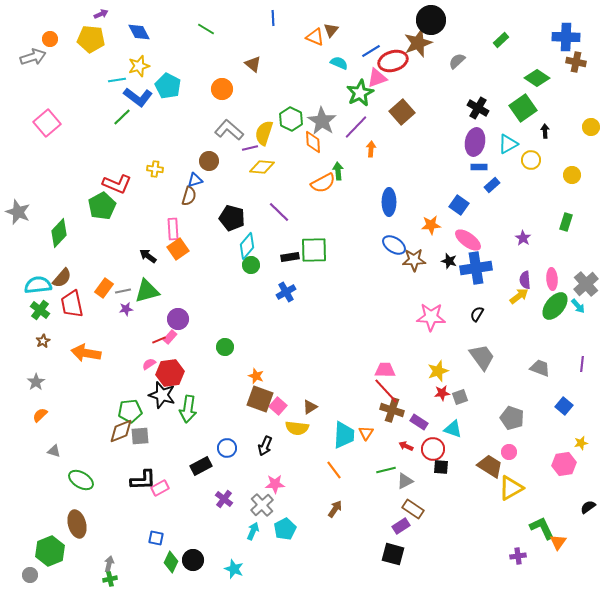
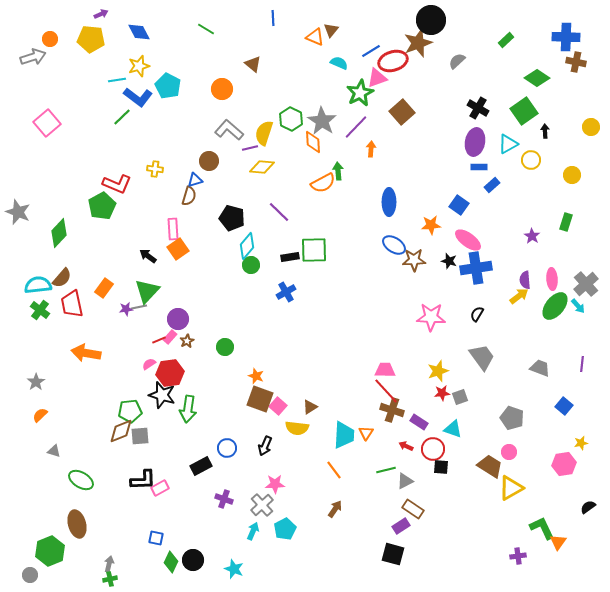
green rectangle at (501, 40): moved 5 px right
green square at (523, 108): moved 1 px right, 3 px down
purple star at (523, 238): moved 9 px right, 2 px up
gray line at (123, 291): moved 16 px right, 16 px down
green triangle at (147, 291): rotated 32 degrees counterclockwise
brown star at (43, 341): moved 144 px right
purple cross at (224, 499): rotated 18 degrees counterclockwise
